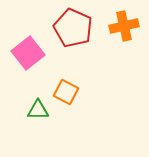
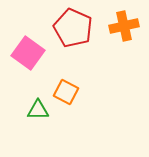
pink square: rotated 16 degrees counterclockwise
